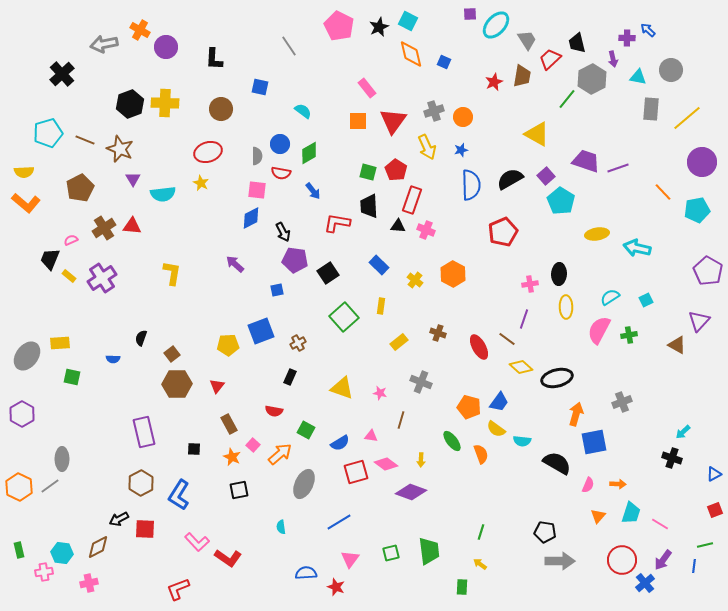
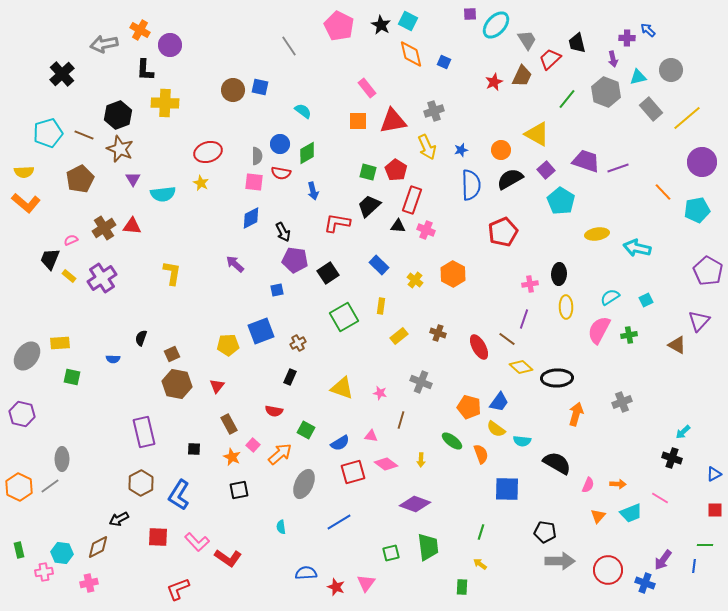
black star at (379, 27): moved 2 px right, 2 px up; rotated 18 degrees counterclockwise
purple circle at (166, 47): moved 4 px right, 2 px up
black L-shape at (214, 59): moved 69 px left, 11 px down
brown trapezoid at (522, 76): rotated 15 degrees clockwise
cyan triangle at (638, 77): rotated 24 degrees counterclockwise
gray hexagon at (592, 79): moved 14 px right, 13 px down; rotated 12 degrees counterclockwise
black hexagon at (130, 104): moved 12 px left, 11 px down
brown circle at (221, 109): moved 12 px right, 19 px up
gray rectangle at (651, 109): rotated 45 degrees counterclockwise
orange circle at (463, 117): moved 38 px right, 33 px down
red triangle at (393, 121): rotated 44 degrees clockwise
brown line at (85, 140): moved 1 px left, 5 px up
green diamond at (309, 153): moved 2 px left
purple square at (546, 176): moved 6 px up
brown pentagon at (80, 188): moved 9 px up
pink square at (257, 190): moved 3 px left, 8 px up
blue arrow at (313, 191): rotated 24 degrees clockwise
black trapezoid at (369, 206): rotated 50 degrees clockwise
green square at (344, 317): rotated 12 degrees clockwise
yellow rectangle at (399, 342): moved 6 px up
brown square at (172, 354): rotated 14 degrees clockwise
black ellipse at (557, 378): rotated 12 degrees clockwise
brown hexagon at (177, 384): rotated 12 degrees clockwise
purple hexagon at (22, 414): rotated 15 degrees counterclockwise
green ellipse at (452, 441): rotated 15 degrees counterclockwise
blue square at (594, 442): moved 87 px left, 47 px down; rotated 12 degrees clockwise
red square at (356, 472): moved 3 px left
purple diamond at (411, 492): moved 4 px right, 12 px down
red square at (715, 510): rotated 21 degrees clockwise
cyan trapezoid at (631, 513): rotated 50 degrees clockwise
pink line at (660, 524): moved 26 px up
red square at (145, 529): moved 13 px right, 8 px down
green line at (705, 545): rotated 14 degrees clockwise
green trapezoid at (429, 551): moved 1 px left, 4 px up
pink triangle at (350, 559): moved 16 px right, 24 px down
red circle at (622, 560): moved 14 px left, 10 px down
blue cross at (645, 583): rotated 30 degrees counterclockwise
